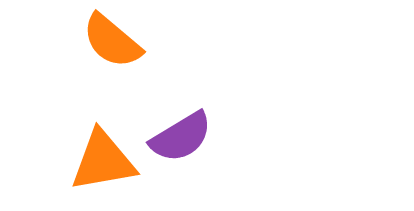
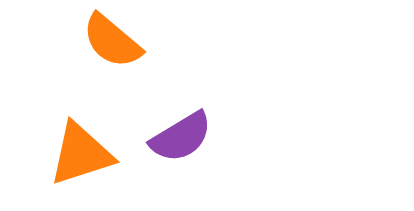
orange triangle: moved 22 px left, 7 px up; rotated 8 degrees counterclockwise
